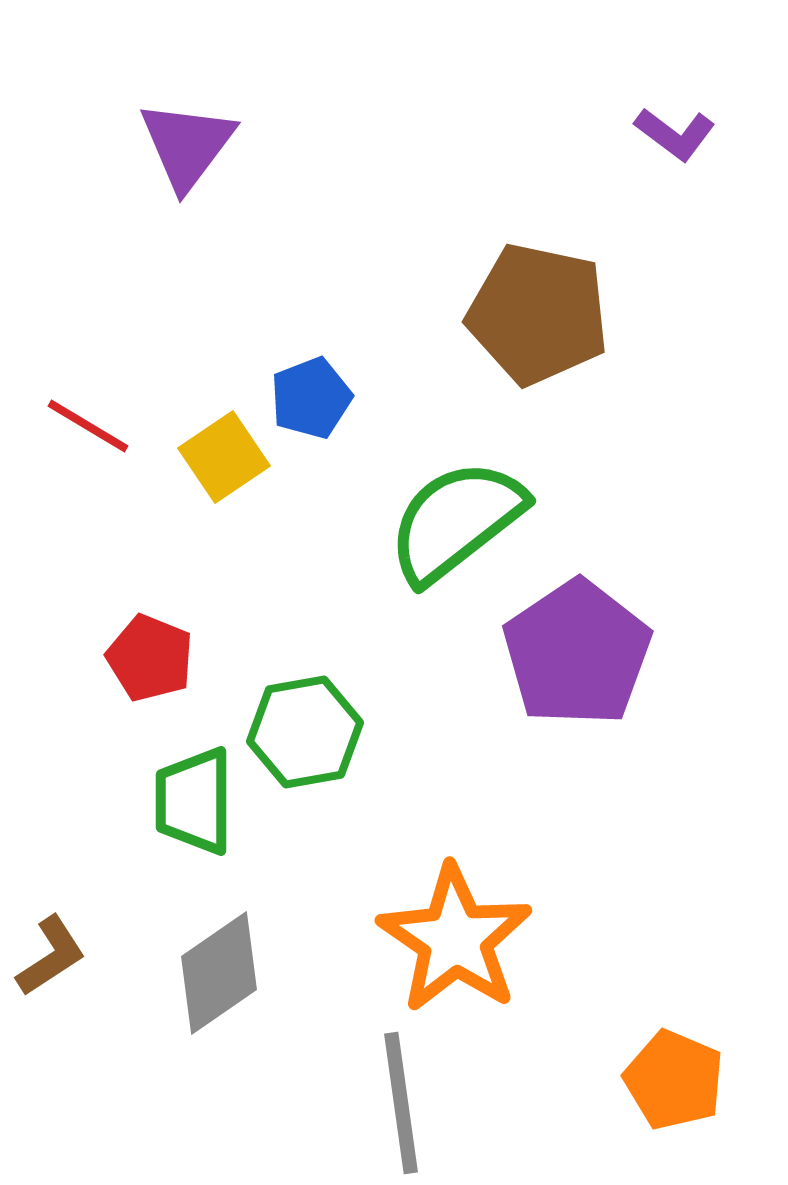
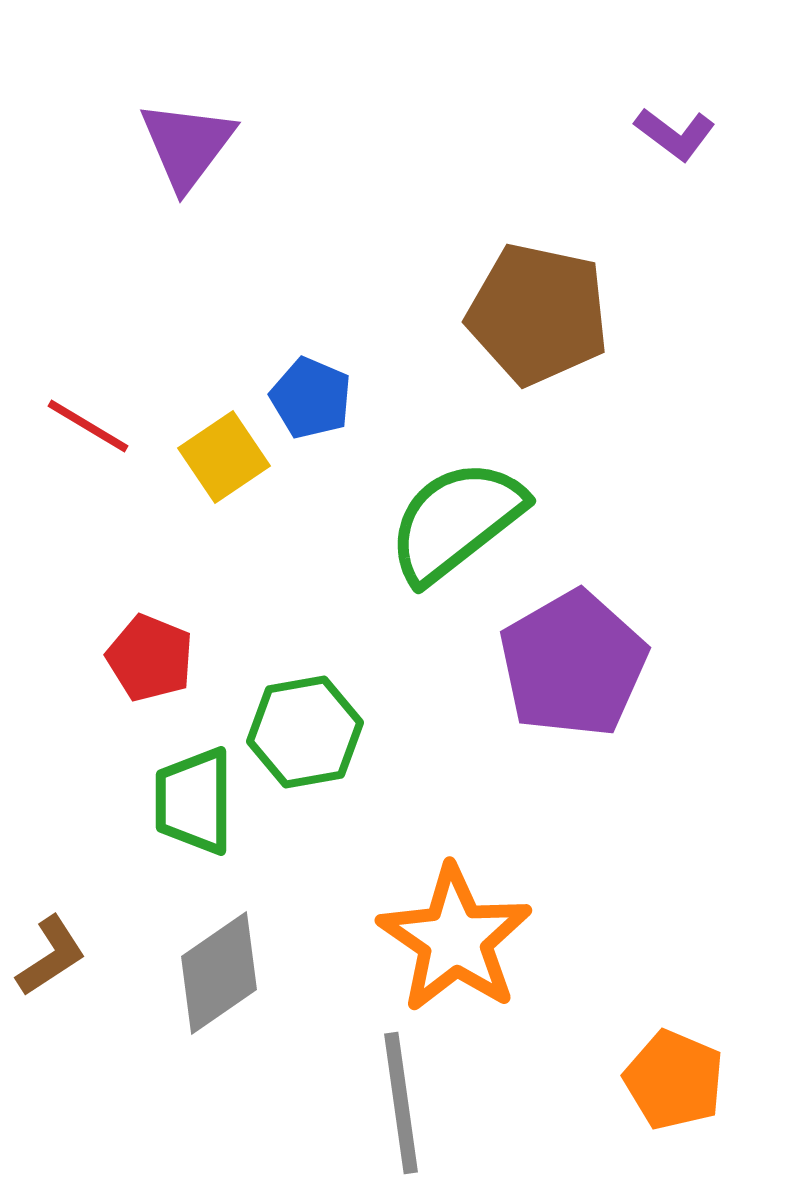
blue pentagon: rotated 28 degrees counterclockwise
purple pentagon: moved 4 px left, 11 px down; rotated 4 degrees clockwise
